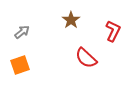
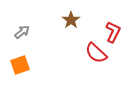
red L-shape: moved 1 px down
red semicircle: moved 10 px right, 5 px up
